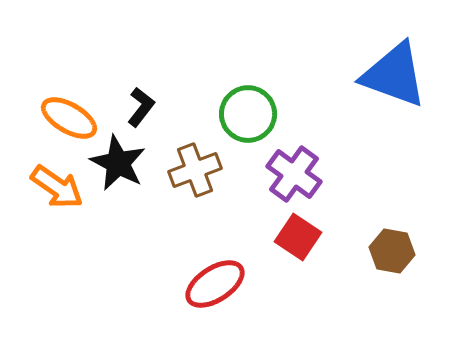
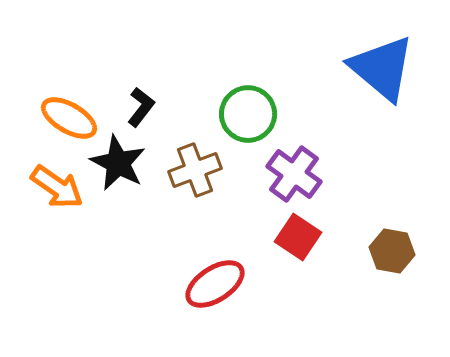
blue triangle: moved 12 px left, 7 px up; rotated 20 degrees clockwise
